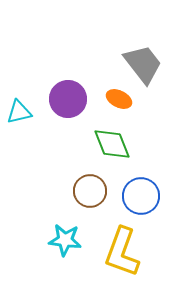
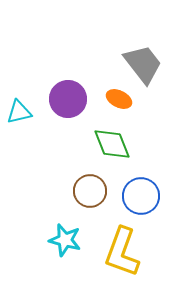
cyan star: rotated 8 degrees clockwise
